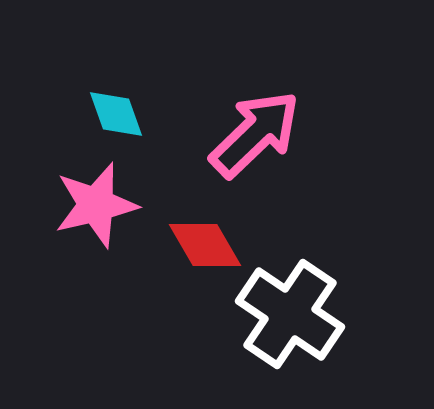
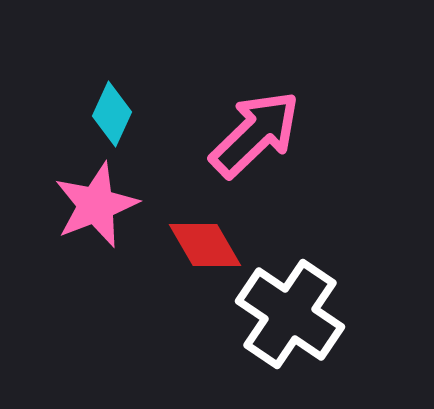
cyan diamond: moved 4 px left; rotated 44 degrees clockwise
pink star: rotated 8 degrees counterclockwise
